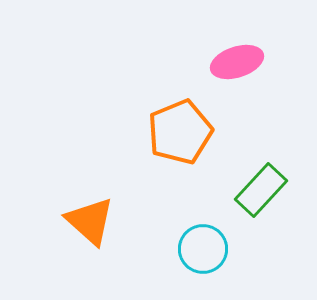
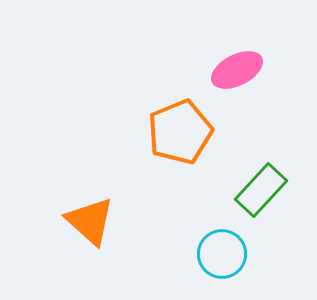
pink ellipse: moved 8 px down; rotated 9 degrees counterclockwise
cyan circle: moved 19 px right, 5 px down
